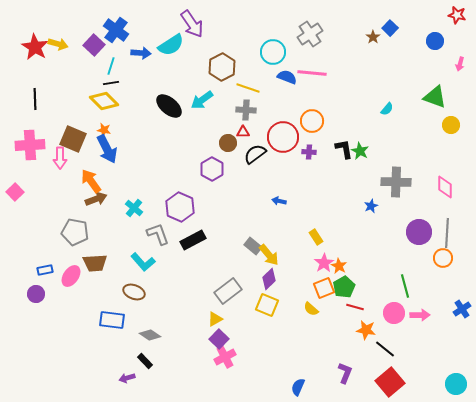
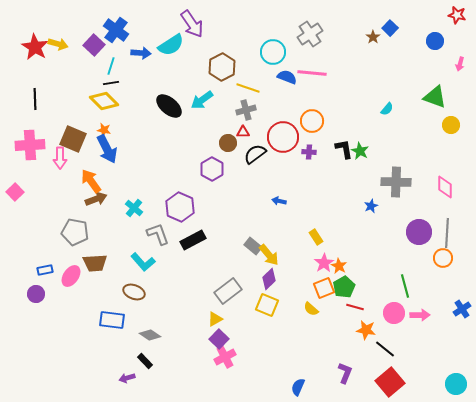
gray cross at (246, 110): rotated 18 degrees counterclockwise
